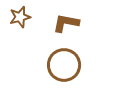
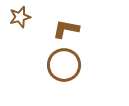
brown L-shape: moved 6 px down
